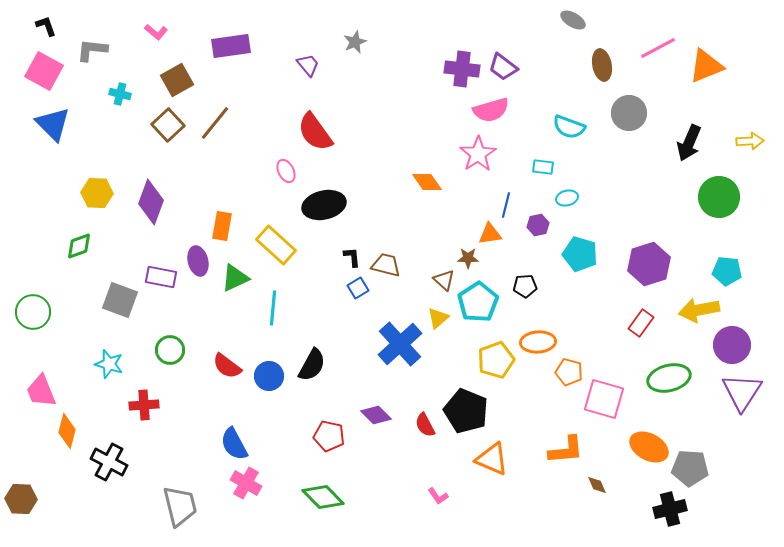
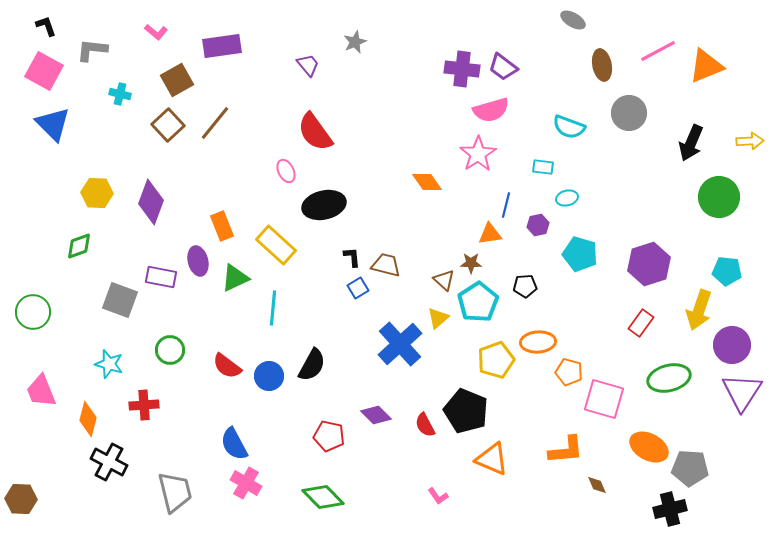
purple rectangle at (231, 46): moved 9 px left
pink line at (658, 48): moved 3 px down
black arrow at (689, 143): moved 2 px right
orange rectangle at (222, 226): rotated 32 degrees counterclockwise
brown star at (468, 258): moved 3 px right, 5 px down
yellow arrow at (699, 310): rotated 60 degrees counterclockwise
orange diamond at (67, 431): moved 21 px right, 12 px up
gray trapezoid at (180, 506): moved 5 px left, 14 px up
